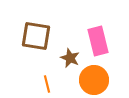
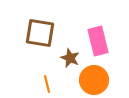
brown square: moved 4 px right, 3 px up
